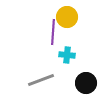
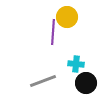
cyan cross: moved 9 px right, 9 px down
gray line: moved 2 px right, 1 px down
